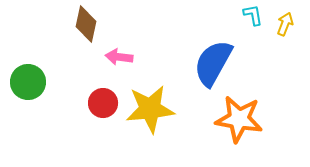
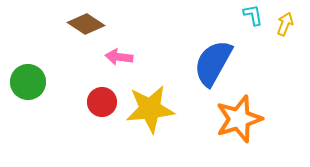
brown diamond: rotated 69 degrees counterclockwise
red circle: moved 1 px left, 1 px up
orange star: rotated 27 degrees counterclockwise
